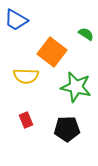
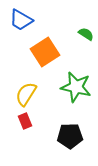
blue trapezoid: moved 5 px right
orange square: moved 7 px left; rotated 20 degrees clockwise
yellow semicircle: moved 18 px down; rotated 120 degrees clockwise
red rectangle: moved 1 px left, 1 px down
black pentagon: moved 3 px right, 7 px down
